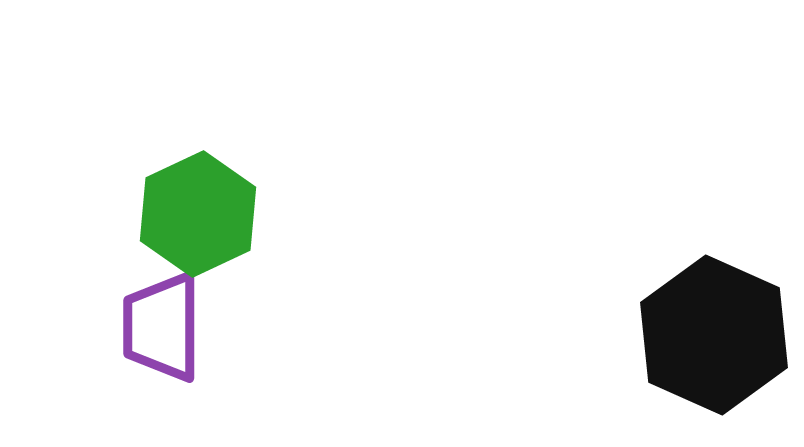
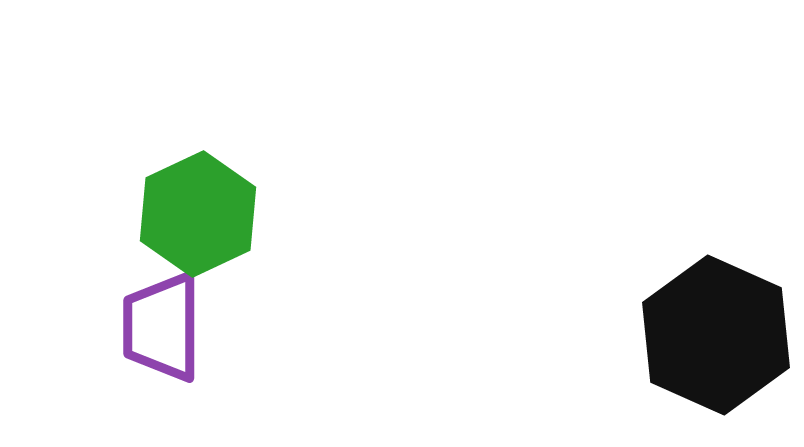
black hexagon: moved 2 px right
